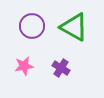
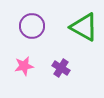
green triangle: moved 10 px right
